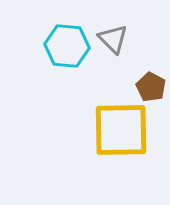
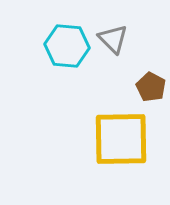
yellow square: moved 9 px down
